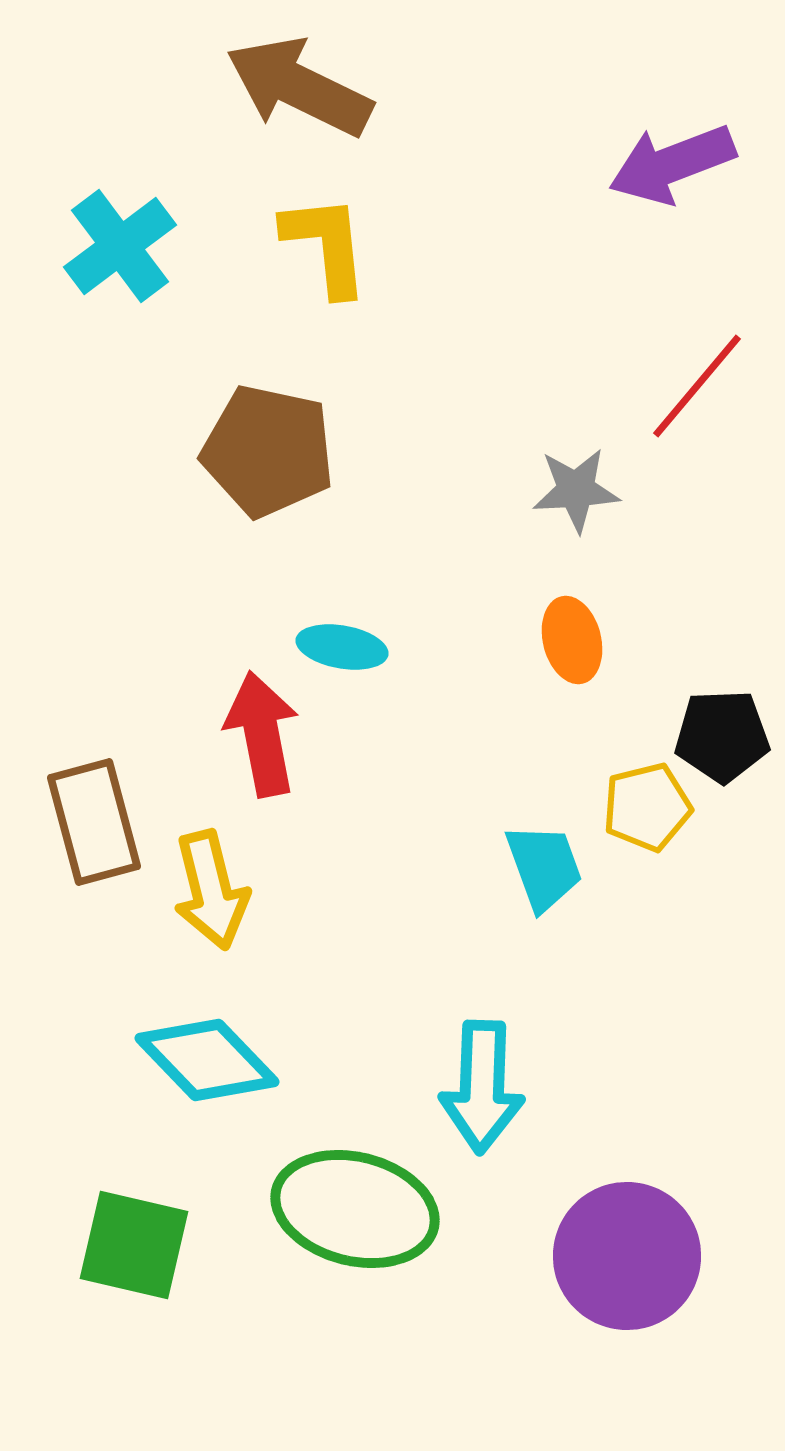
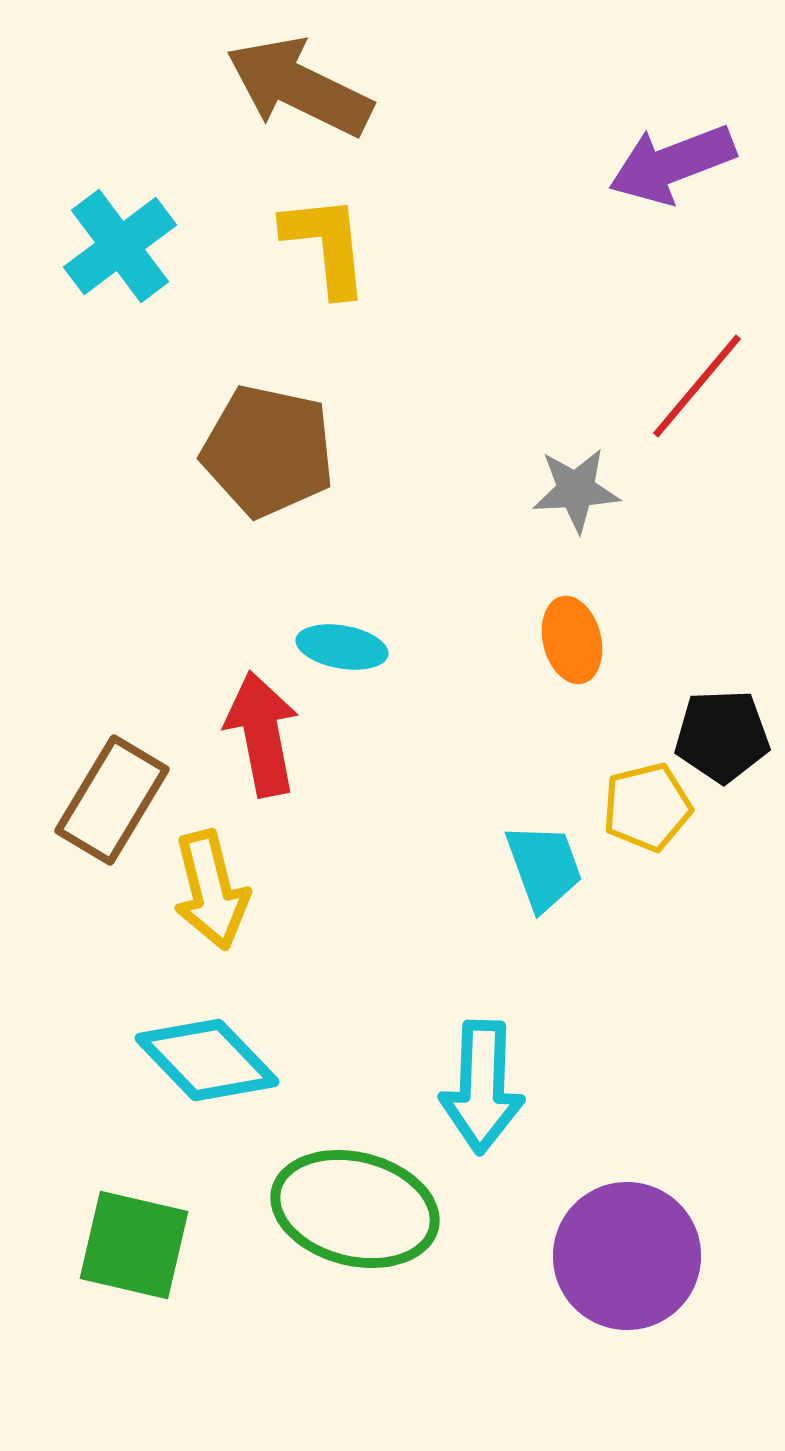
brown rectangle: moved 18 px right, 22 px up; rotated 46 degrees clockwise
